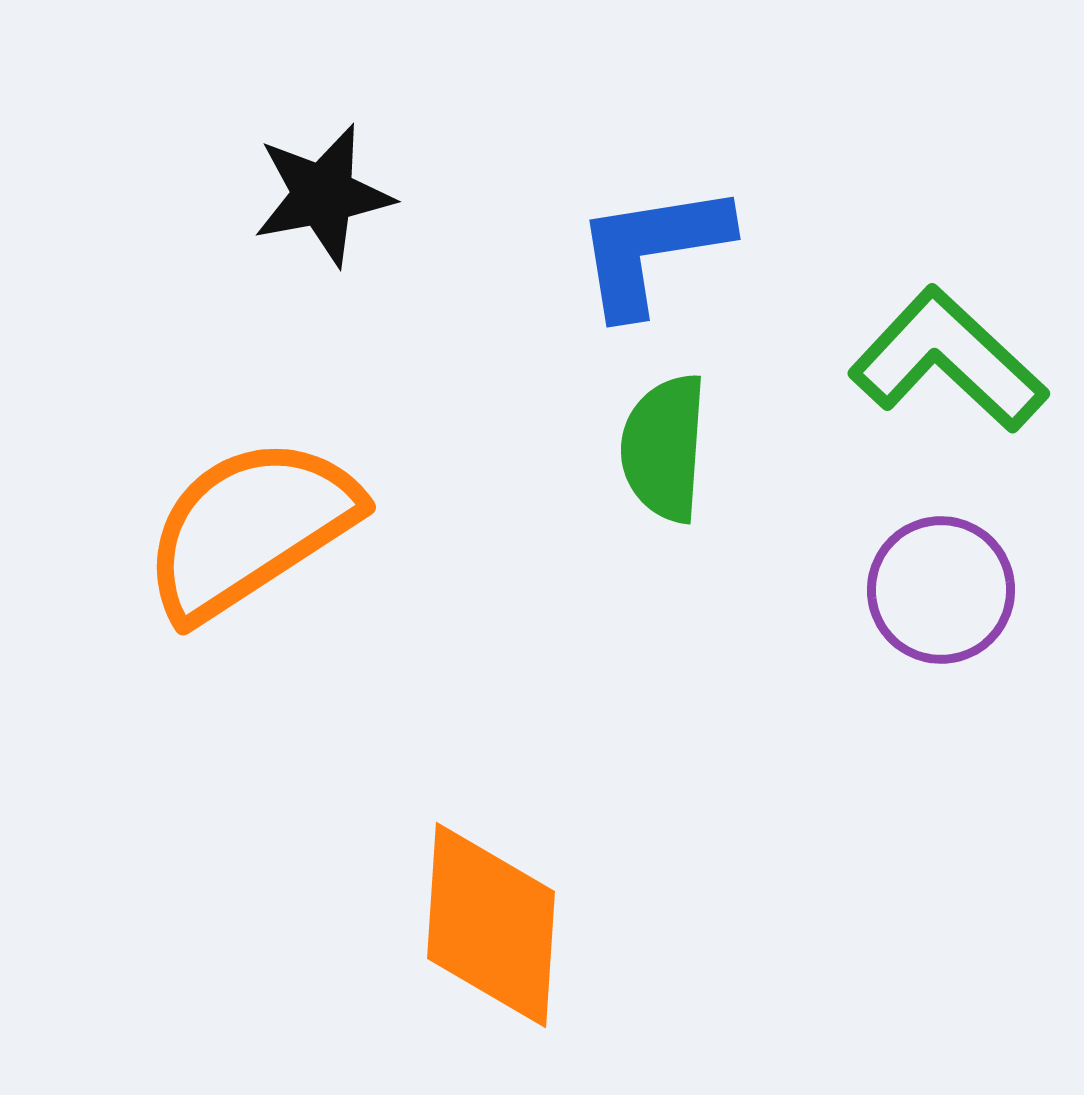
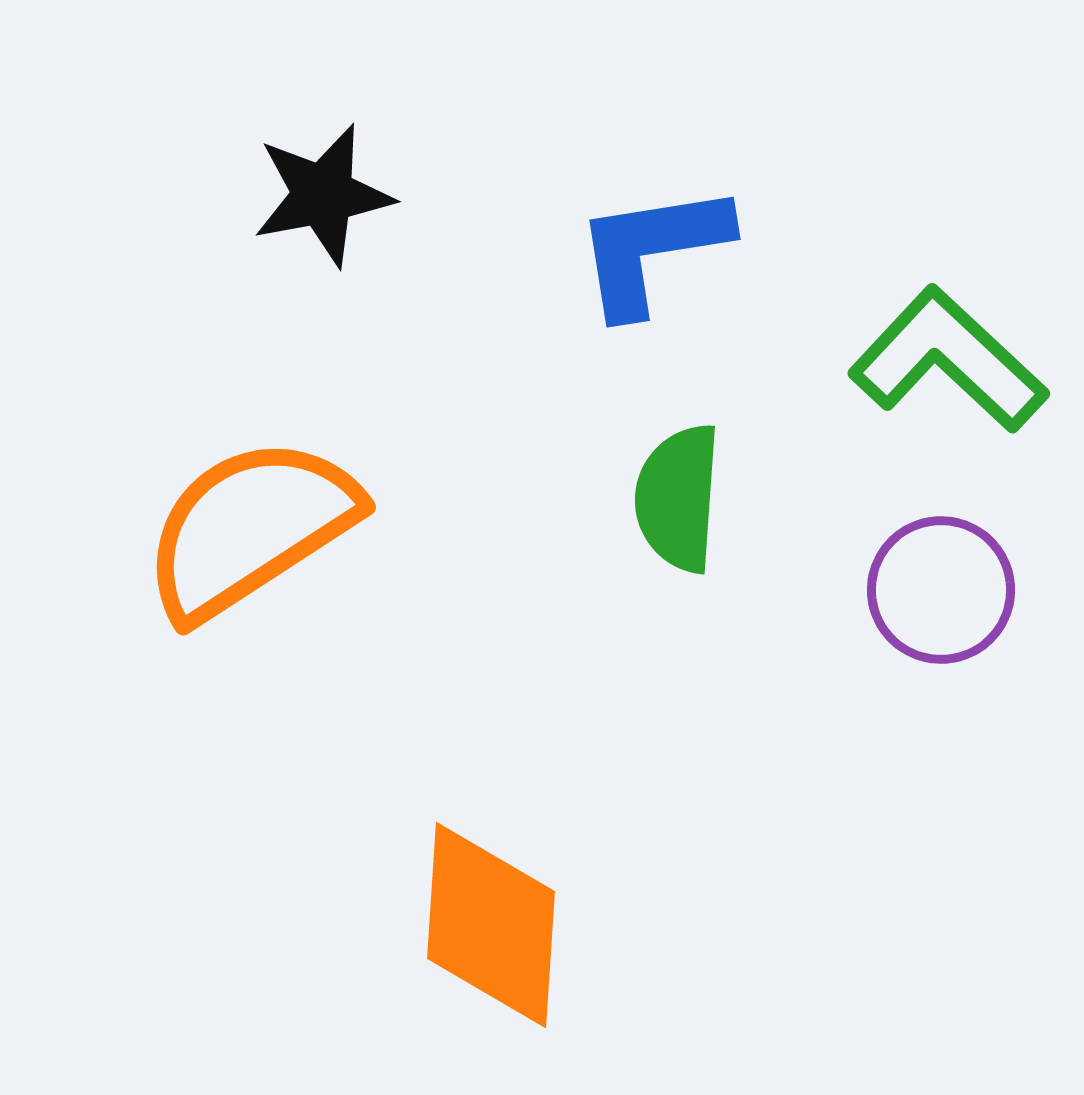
green semicircle: moved 14 px right, 50 px down
